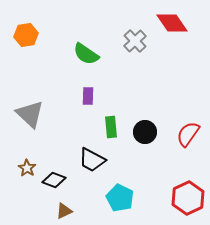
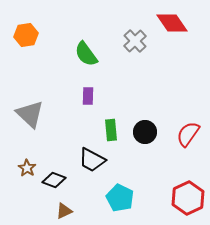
green semicircle: rotated 20 degrees clockwise
green rectangle: moved 3 px down
